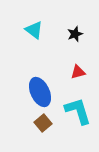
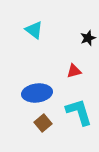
black star: moved 13 px right, 4 px down
red triangle: moved 4 px left, 1 px up
blue ellipse: moved 3 px left, 1 px down; rotated 72 degrees counterclockwise
cyan L-shape: moved 1 px right, 1 px down
